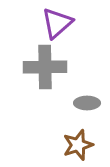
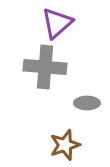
gray cross: rotated 6 degrees clockwise
brown star: moved 13 px left
